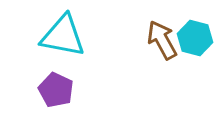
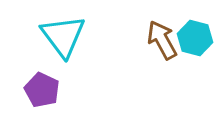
cyan triangle: rotated 42 degrees clockwise
purple pentagon: moved 14 px left
